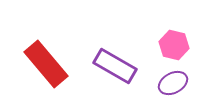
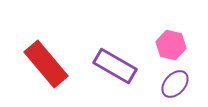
pink hexagon: moved 3 px left
purple ellipse: moved 2 px right, 1 px down; rotated 20 degrees counterclockwise
